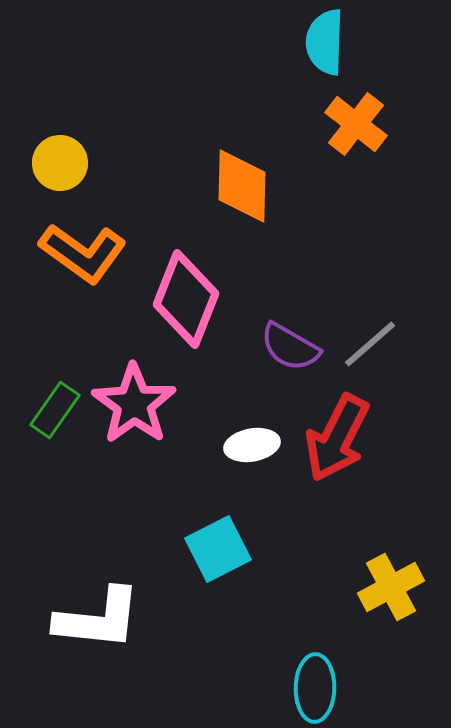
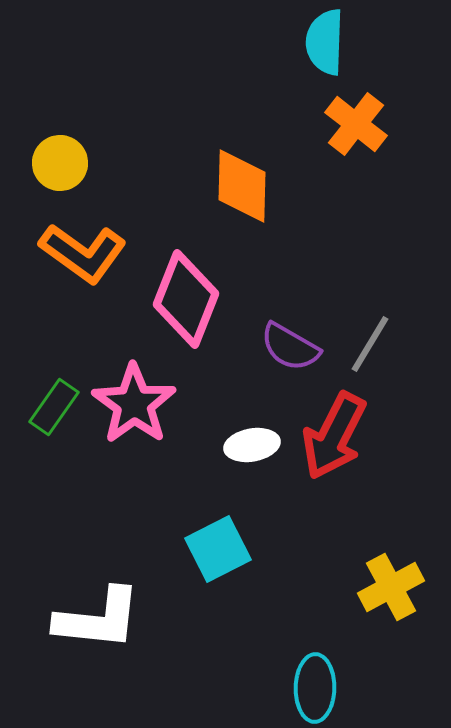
gray line: rotated 18 degrees counterclockwise
green rectangle: moved 1 px left, 3 px up
red arrow: moved 3 px left, 2 px up
